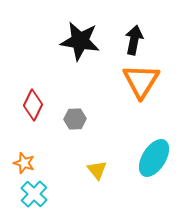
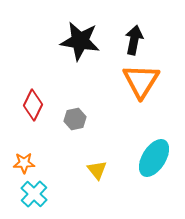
gray hexagon: rotated 10 degrees counterclockwise
orange star: rotated 20 degrees counterclockwise
